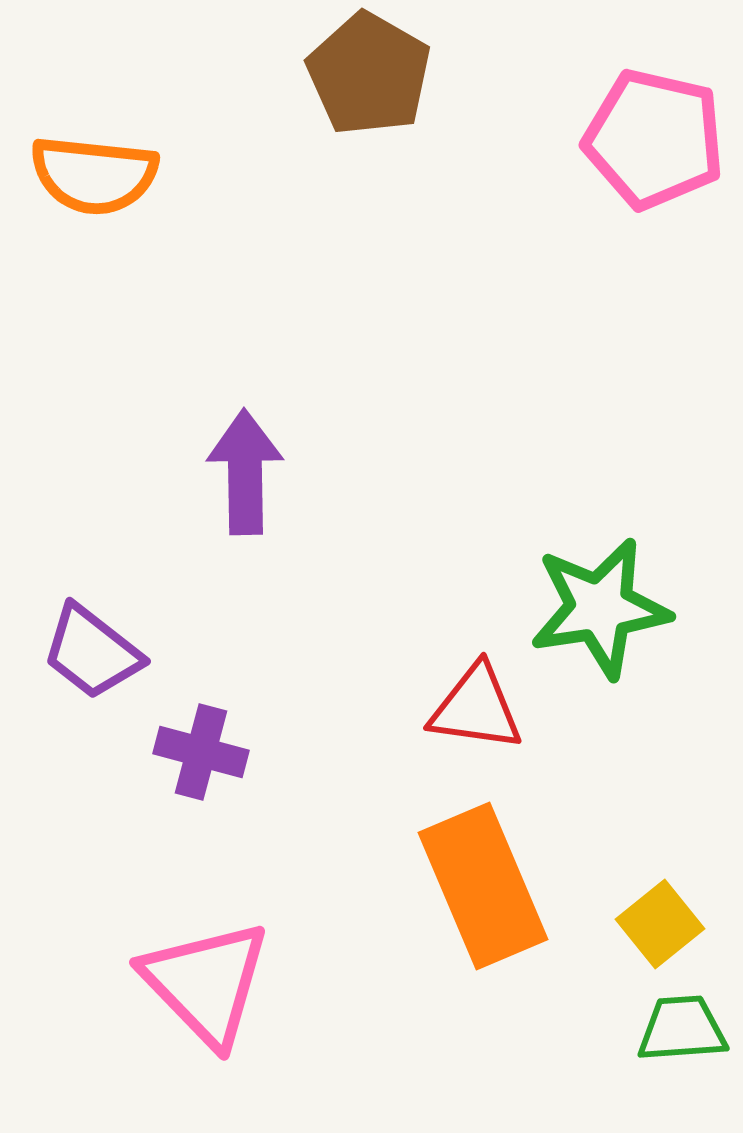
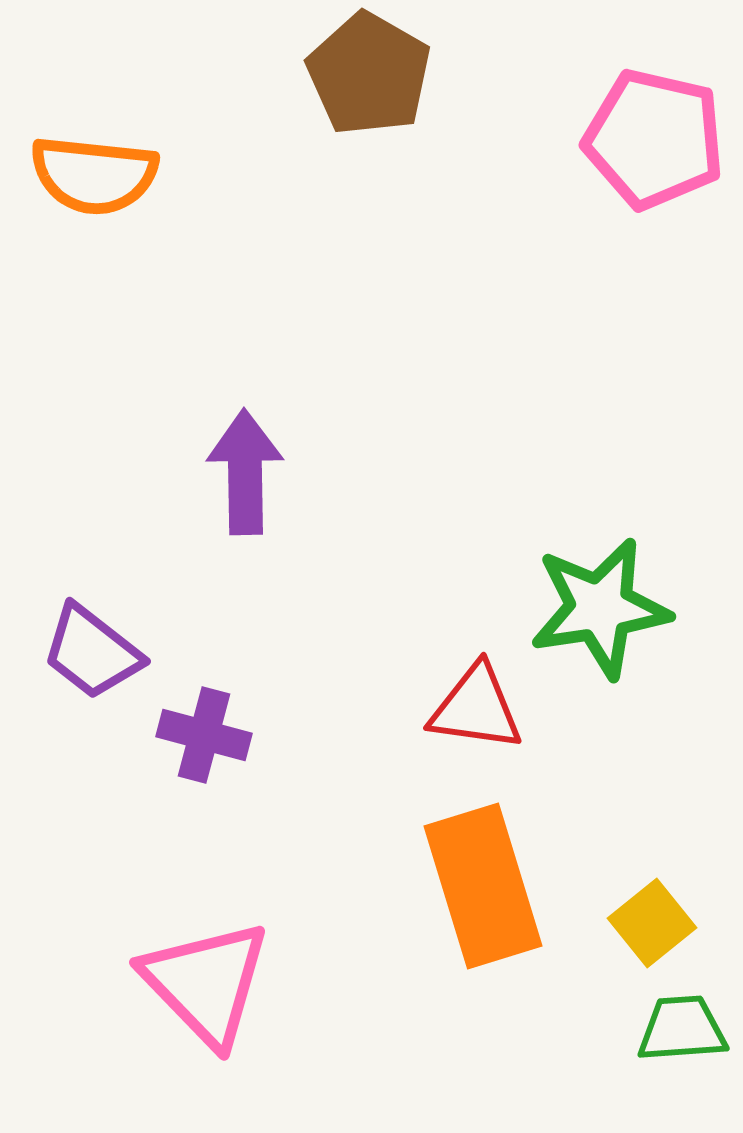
purple cross: moved 3 px right, 17 px up
orange rectangle: rotated 6 degrees clockwise
yellow square: moved 8 px left, 1 px up
